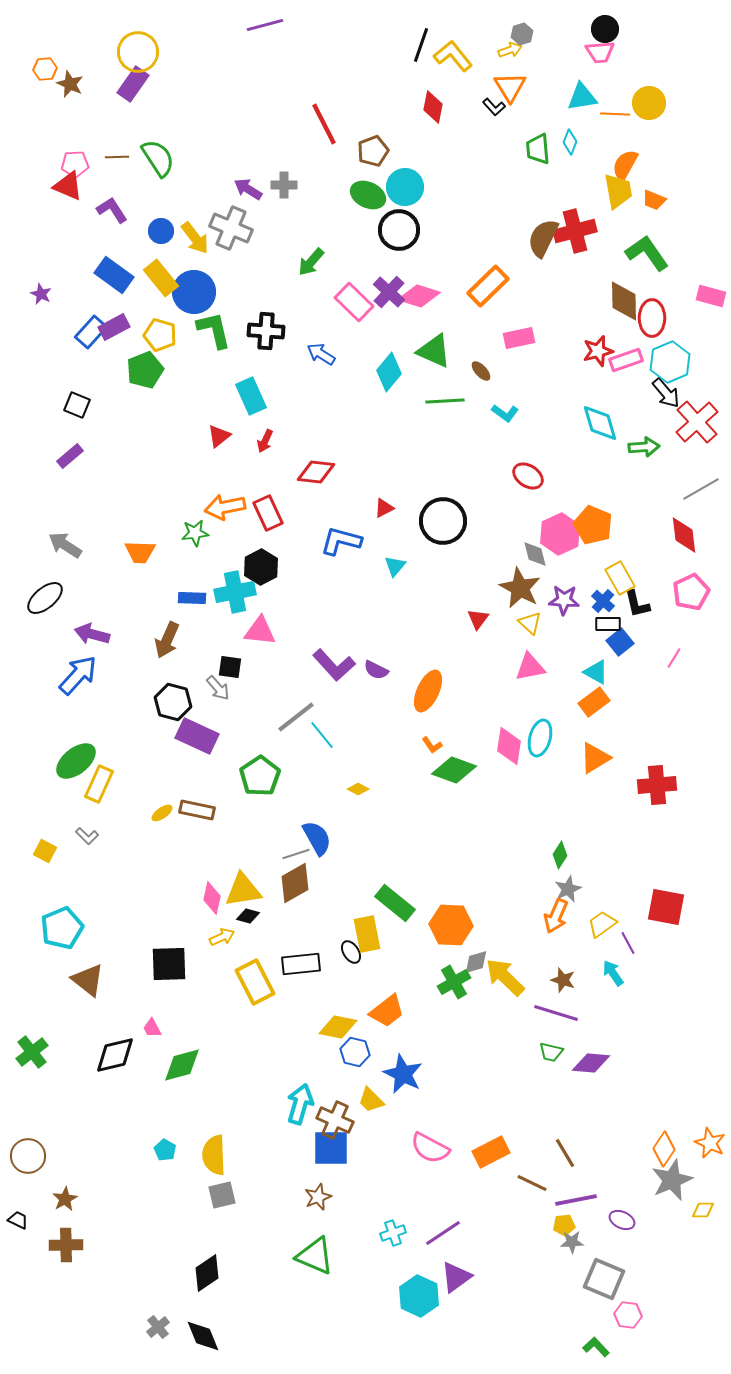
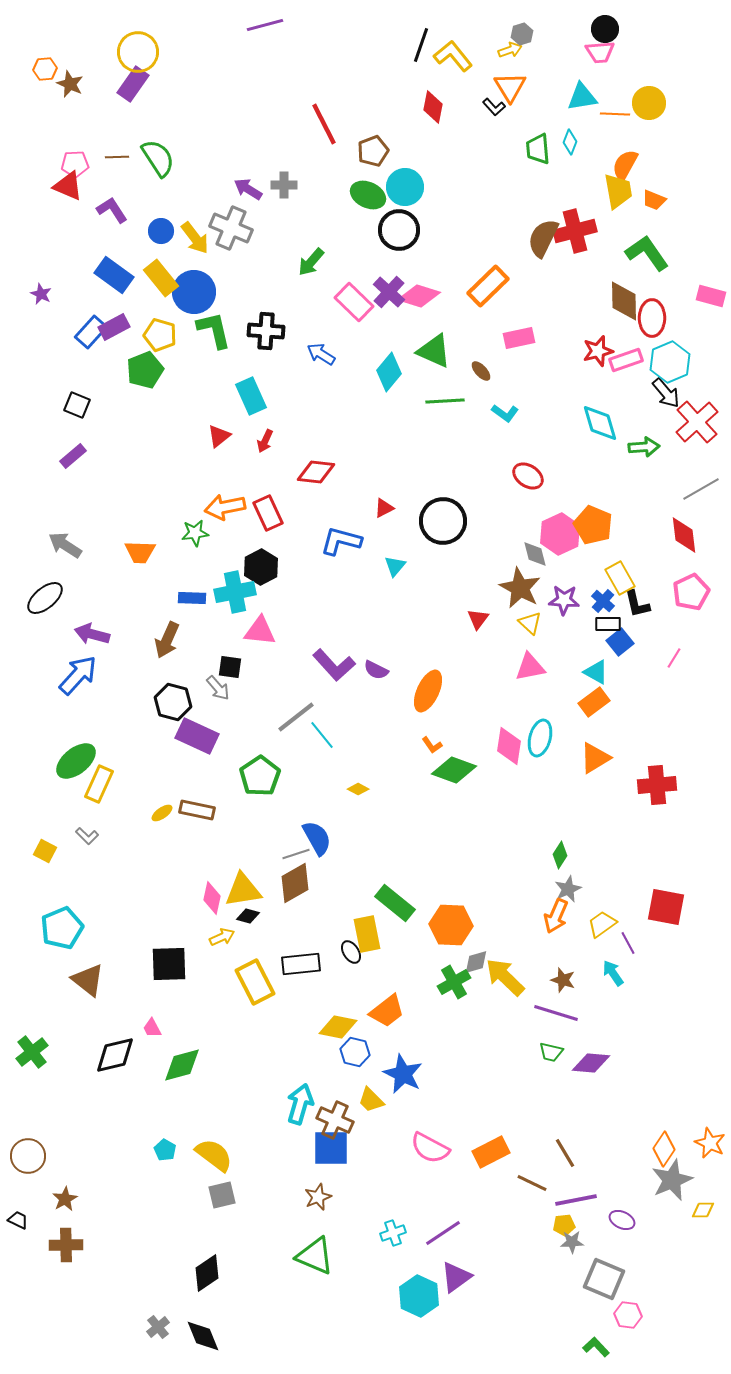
purple rectangle at (70, 456): moved 3 px right
yellow semicircle at (214, 1155): rotated 129 degrees clockwise
